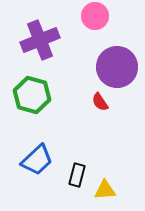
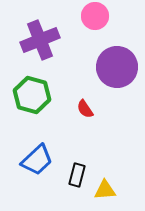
red semicircle: moved 15 px left, 7 px down
